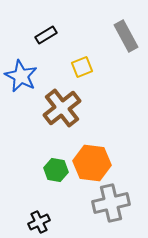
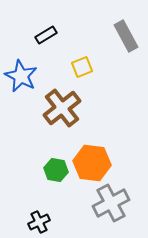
gray cross: rotated 15 degrees counterclockwise
